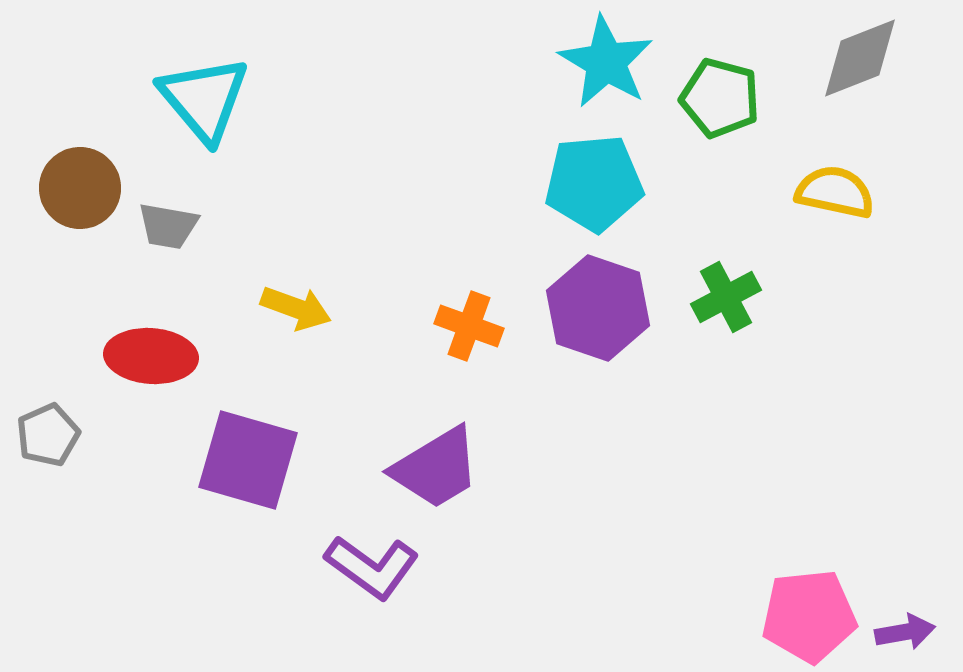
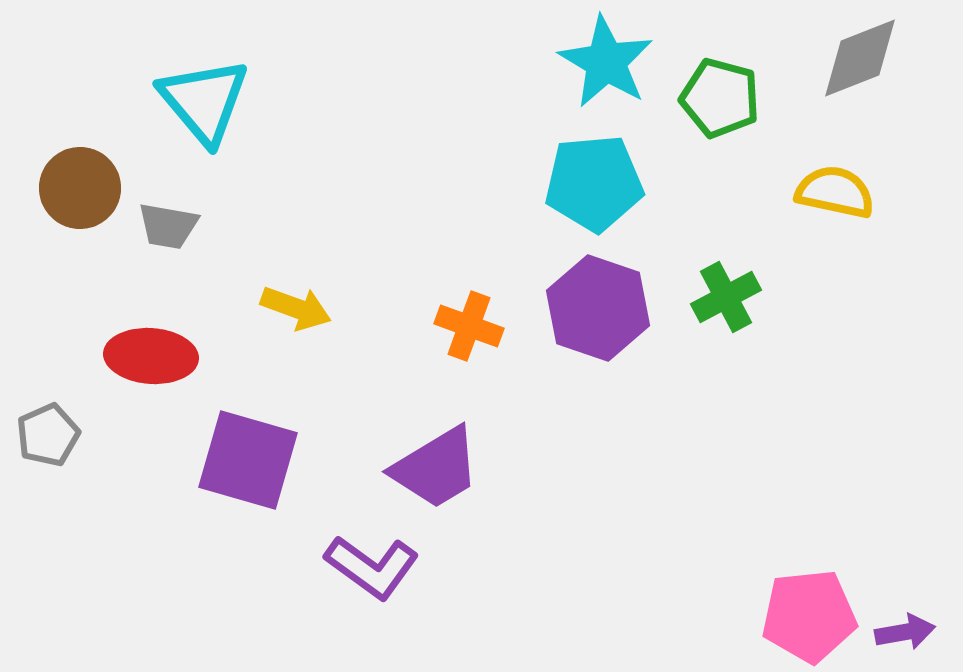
cyan triangle: moved 2 px down
